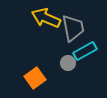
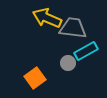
yellow arrow: moved 1 px right
gray trapezoid: rotated 72 degrees counterclockwise
cyan rectangle: moved 1 px right
